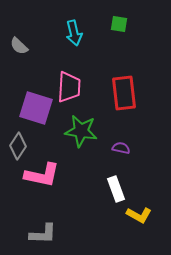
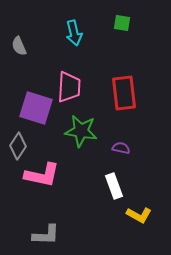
green square: moved 3 px right, 1 px up
gray semicircle: rotated 24 degrees clockwise
white rectangle: moved 2 px left, 3 px up
gray L-shape: moved 3 px right, 1 px down
